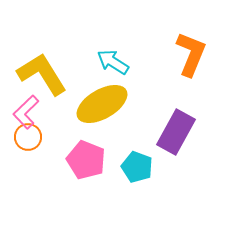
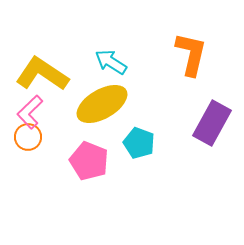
orange L-shape: rotated 9 degrees counterclockwise
cyan arrow: moved 2 px left
yellow L-shape: rotated 24 degrees counterclockwise
pink L-shape: moved 4 px right
purple rectangle: moved 36 px right, 9 px up
pink pentagon: moved 3 px right, 1 px down
cyan pentagon: moved 2 px right, 24 px up
